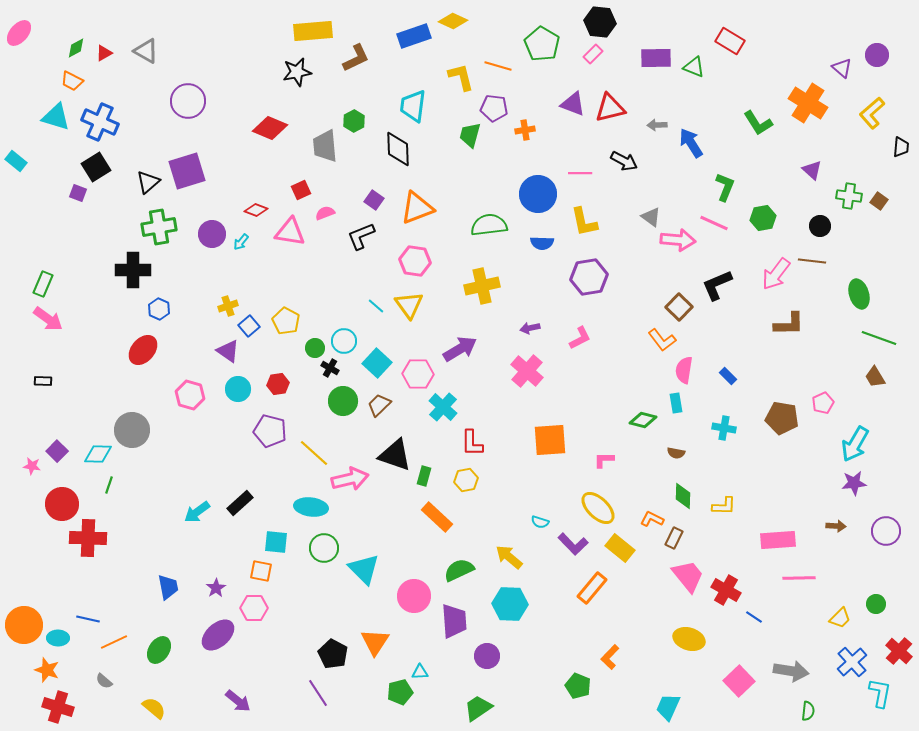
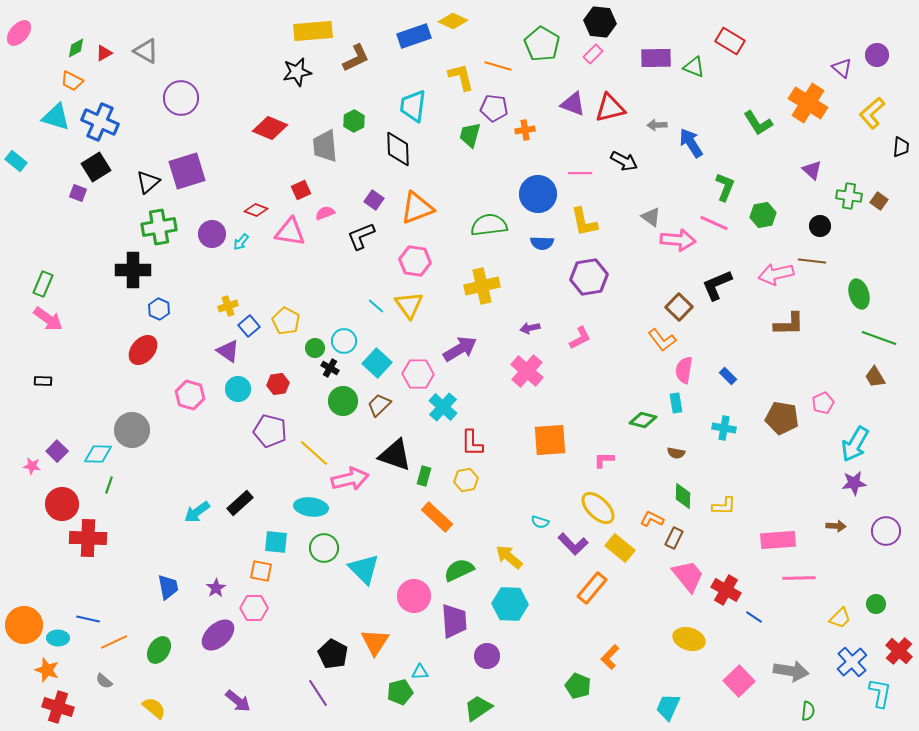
purple circle at (188, 101): moved 7 px left, 3 px up
green hexagon at (763, 218): moved 3 px up
pink arrow at (776, 274): rotated 40 degrees clockwise
